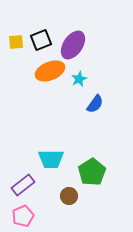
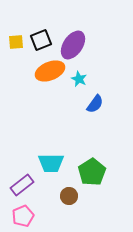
cyan star: rotated 21 degrees counterclockwise
cyan trapezoid: moved 4 px down
purple rectangle: moved 1 px left
